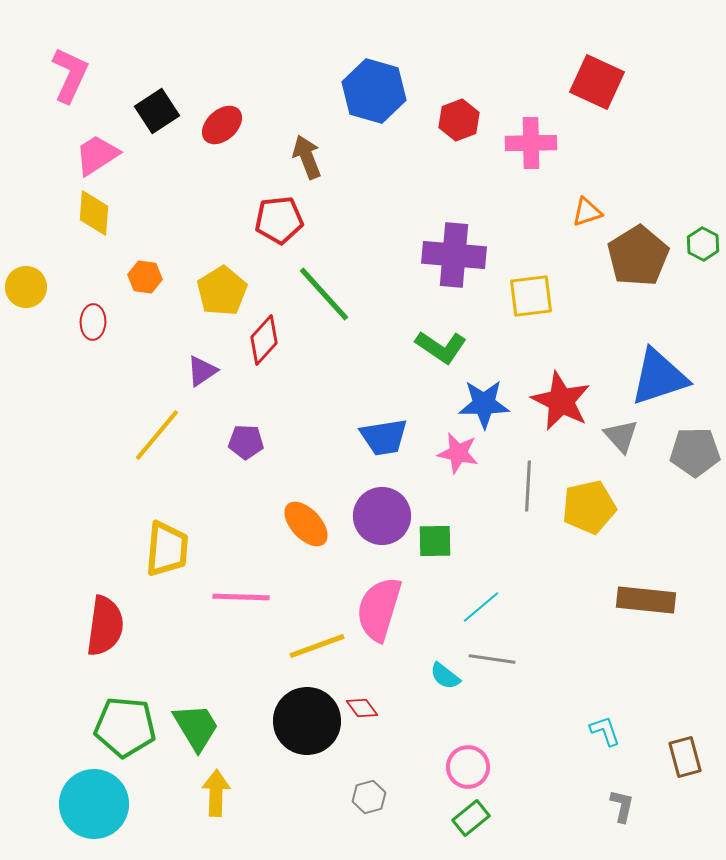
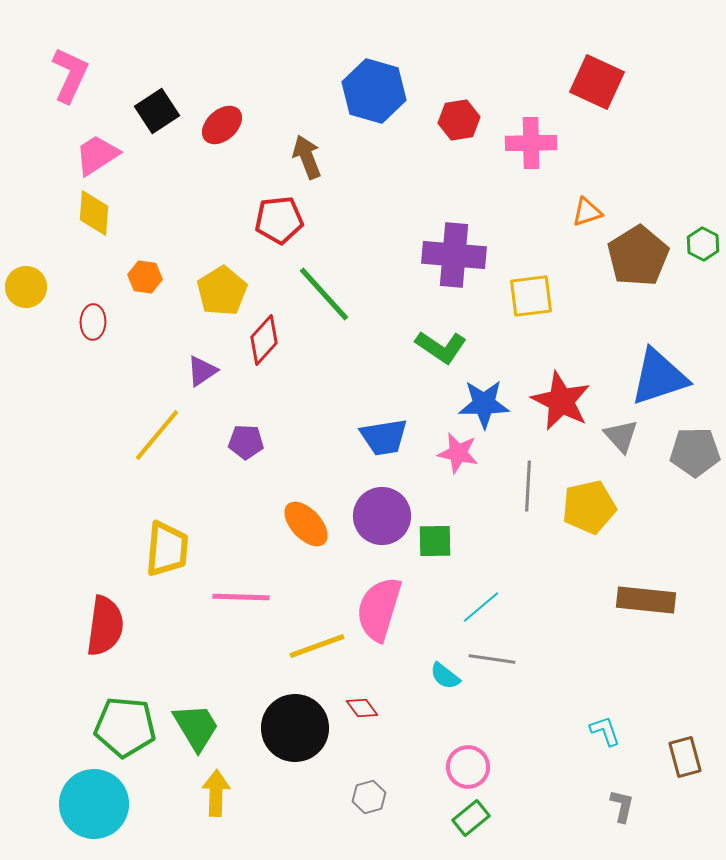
red hexagon at (459, 120): rotated 12 degrees clockwise
black circle at (307, 721): moved 12 px left, 7 px down
